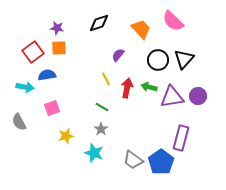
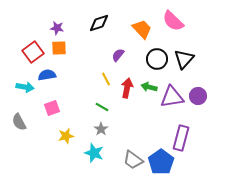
orange trapezoid: moved 1 px right
black circle: moved 1 px left, 1 px up
